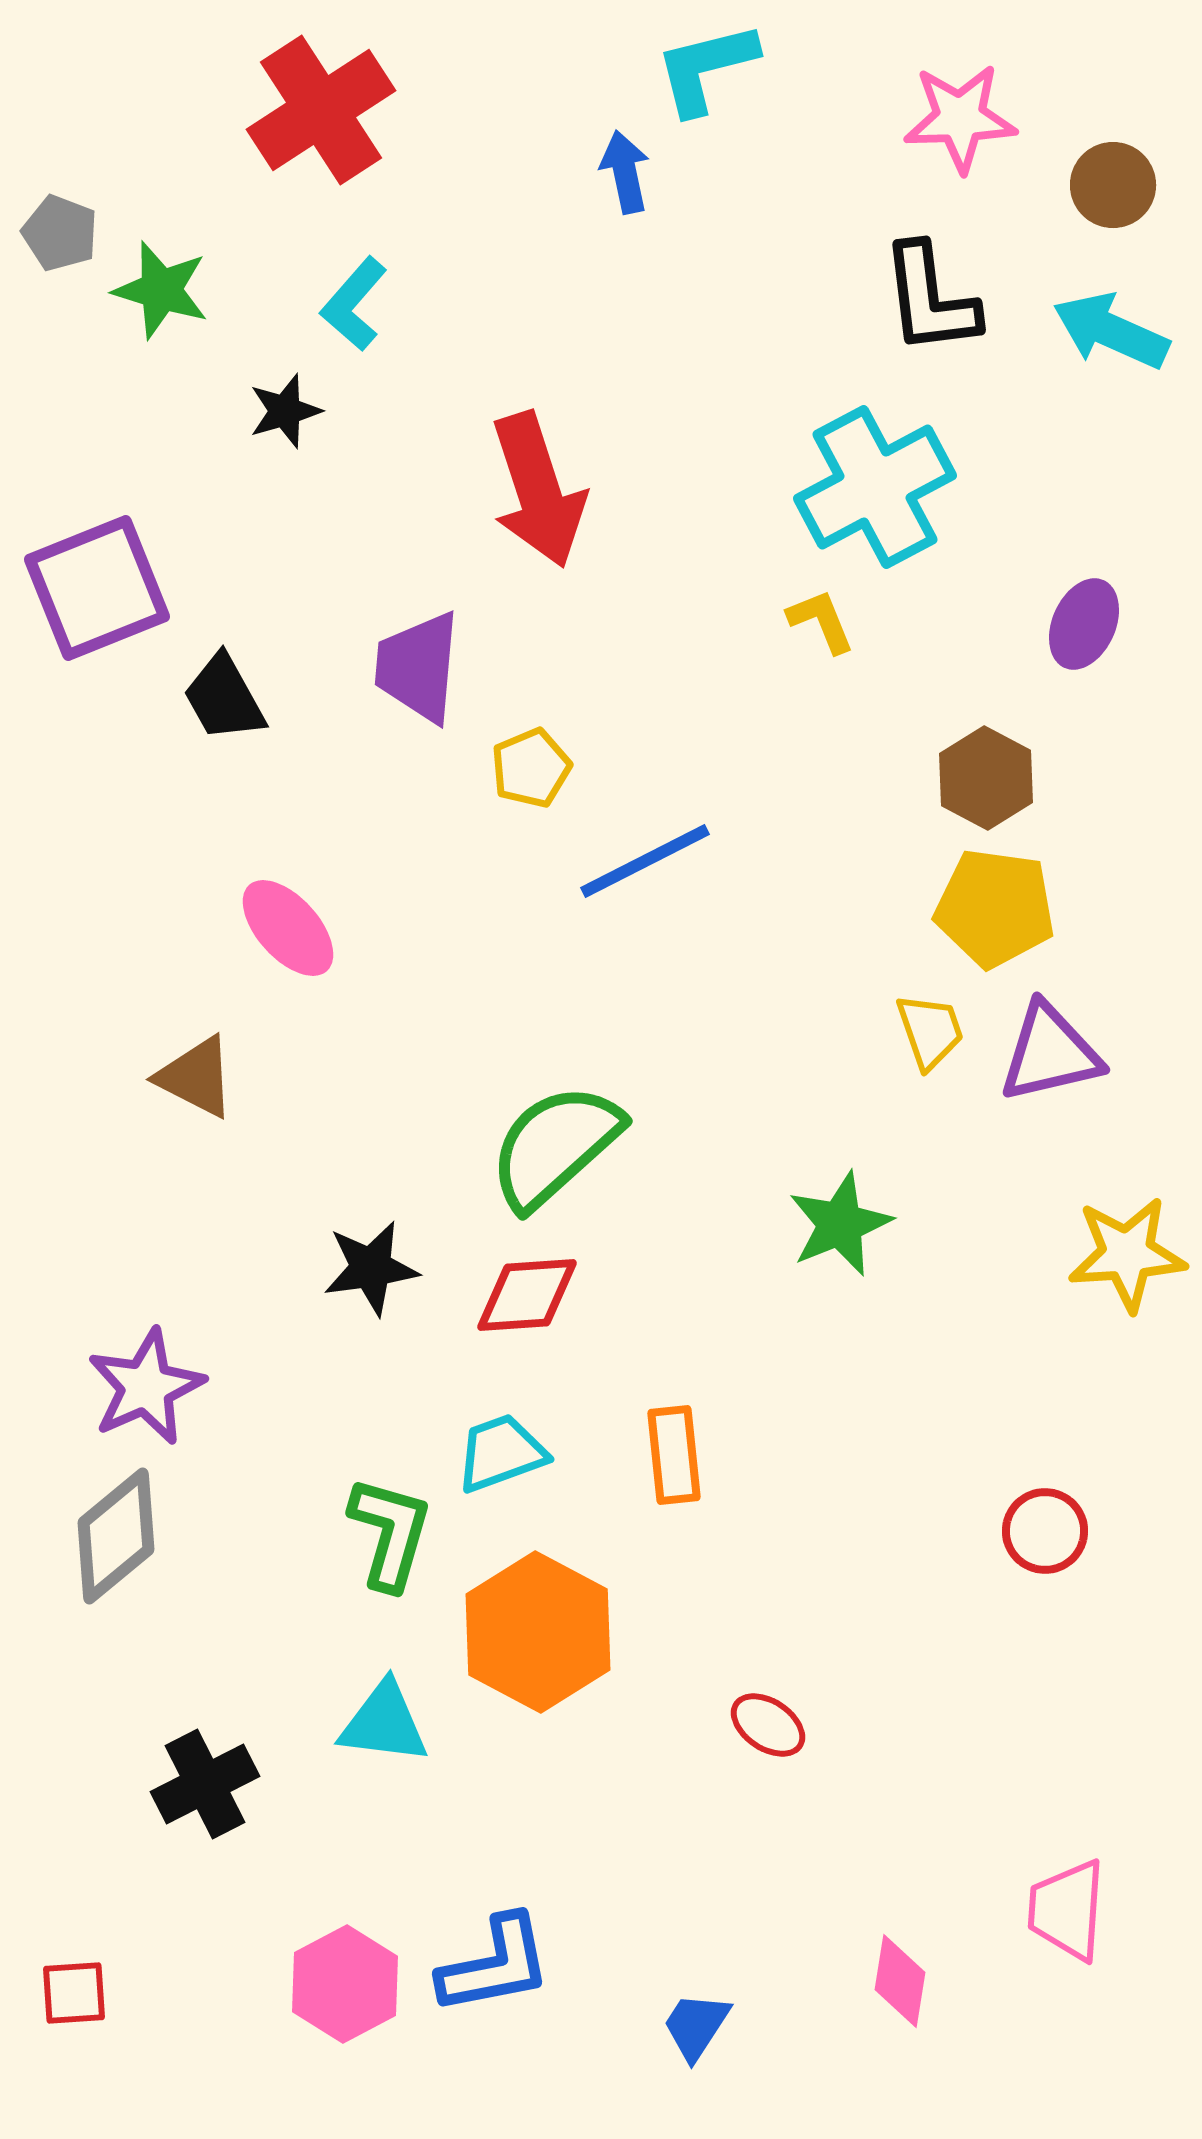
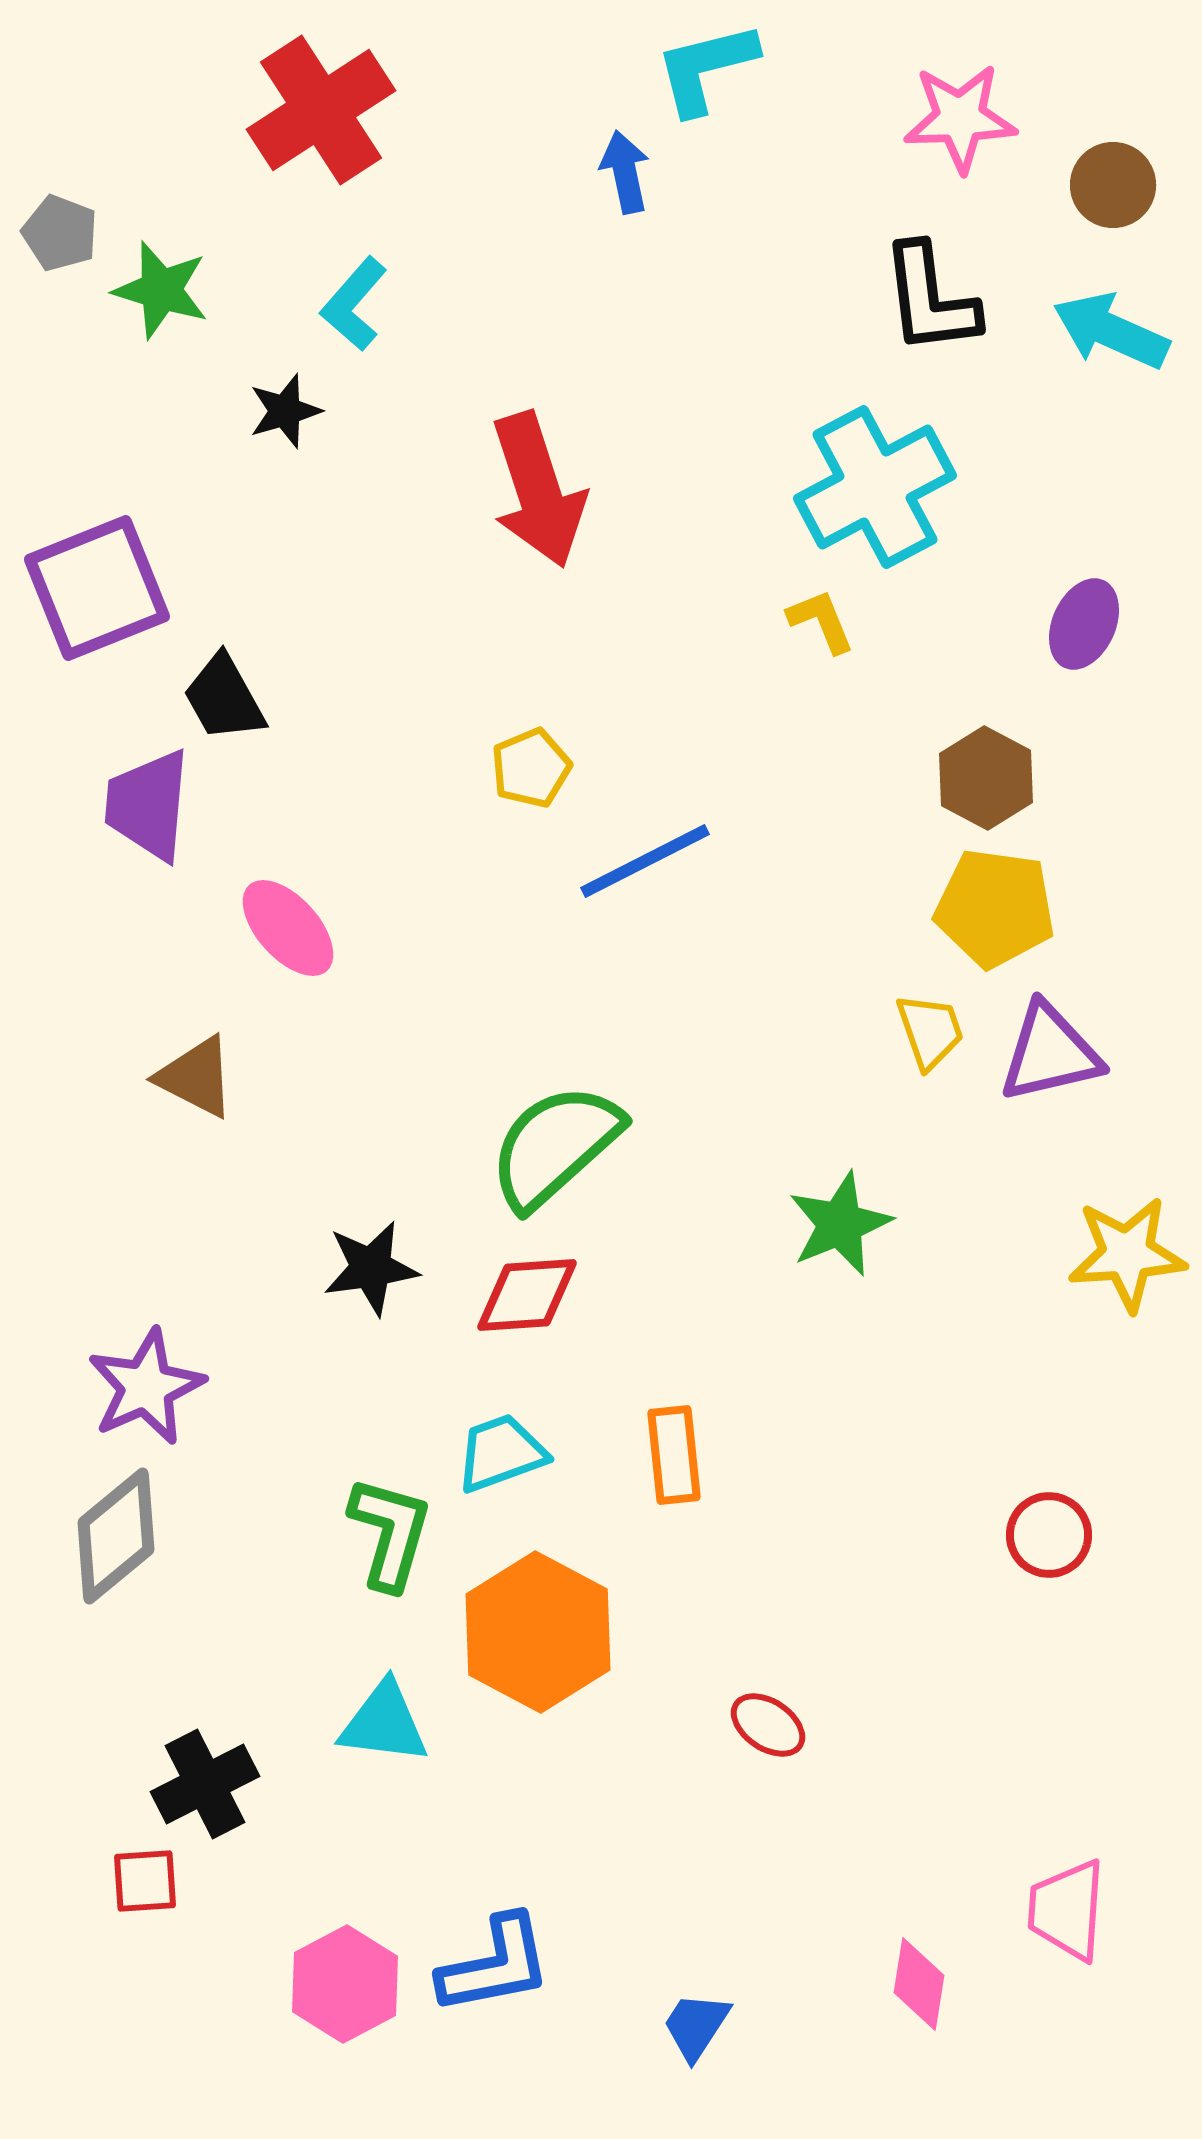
purple trapezoid at (418, 667): moved 270 px left, 138 px down
red circle at (1045, 1531): moved 4 px right, 4 px down
pink diamond at (900, 1981): moved 19 px right, 3 px down
red square at (74, 1993): moved 71 px right, 112 px up
